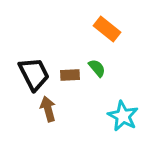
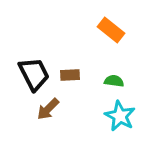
orange rectangle: moved 4 px right, 1 px down
green semicircle: moved 17 px right, 13 px down; rotated 42 degrees counterclockwise
brown arrow: rotated 120 degrees counterclockwise
cyan star: moved 3 px left
